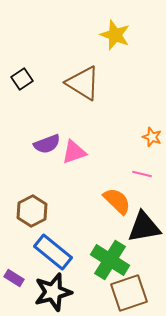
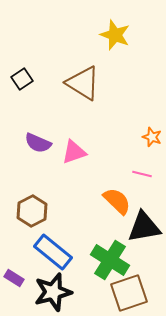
purple semicircle: moved 9 px left, 1 px up; rotated 44 degrees clockwise
